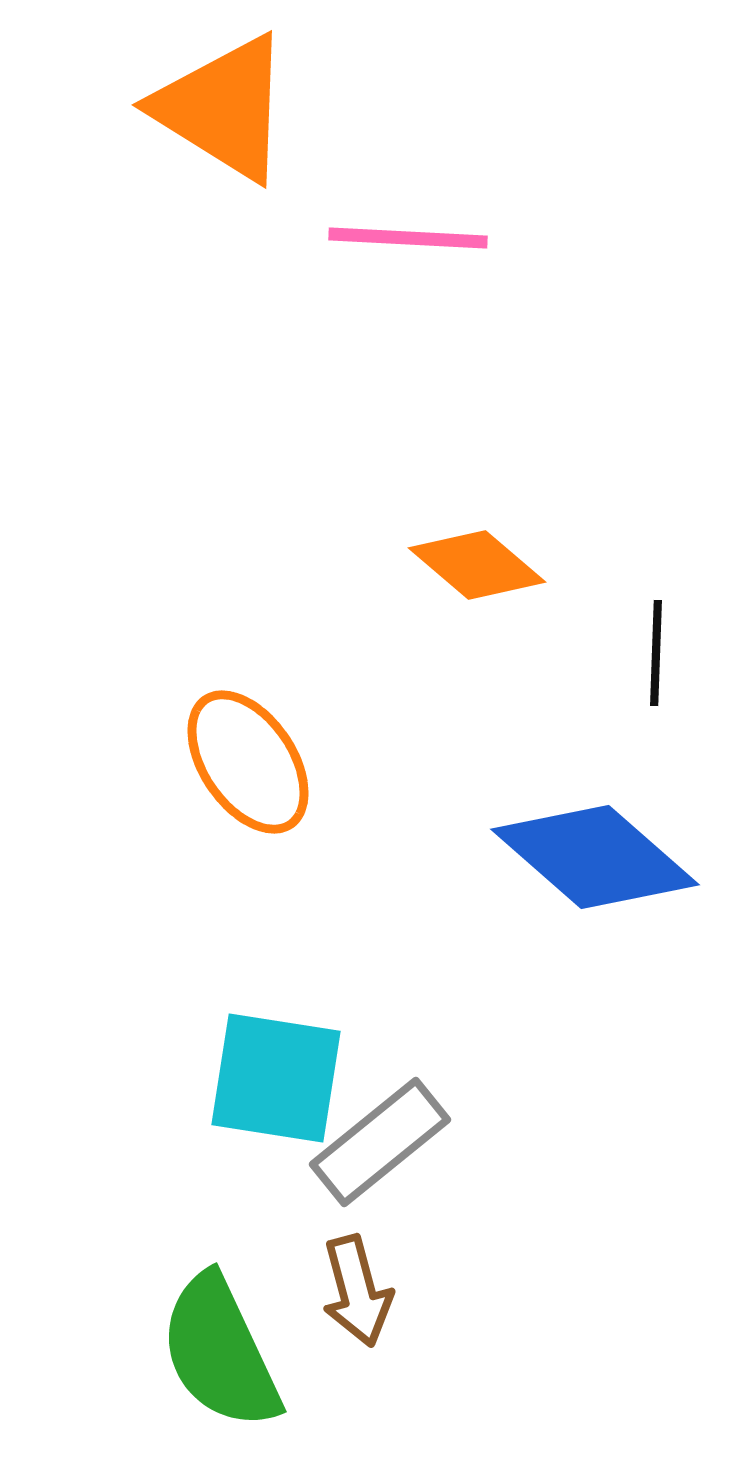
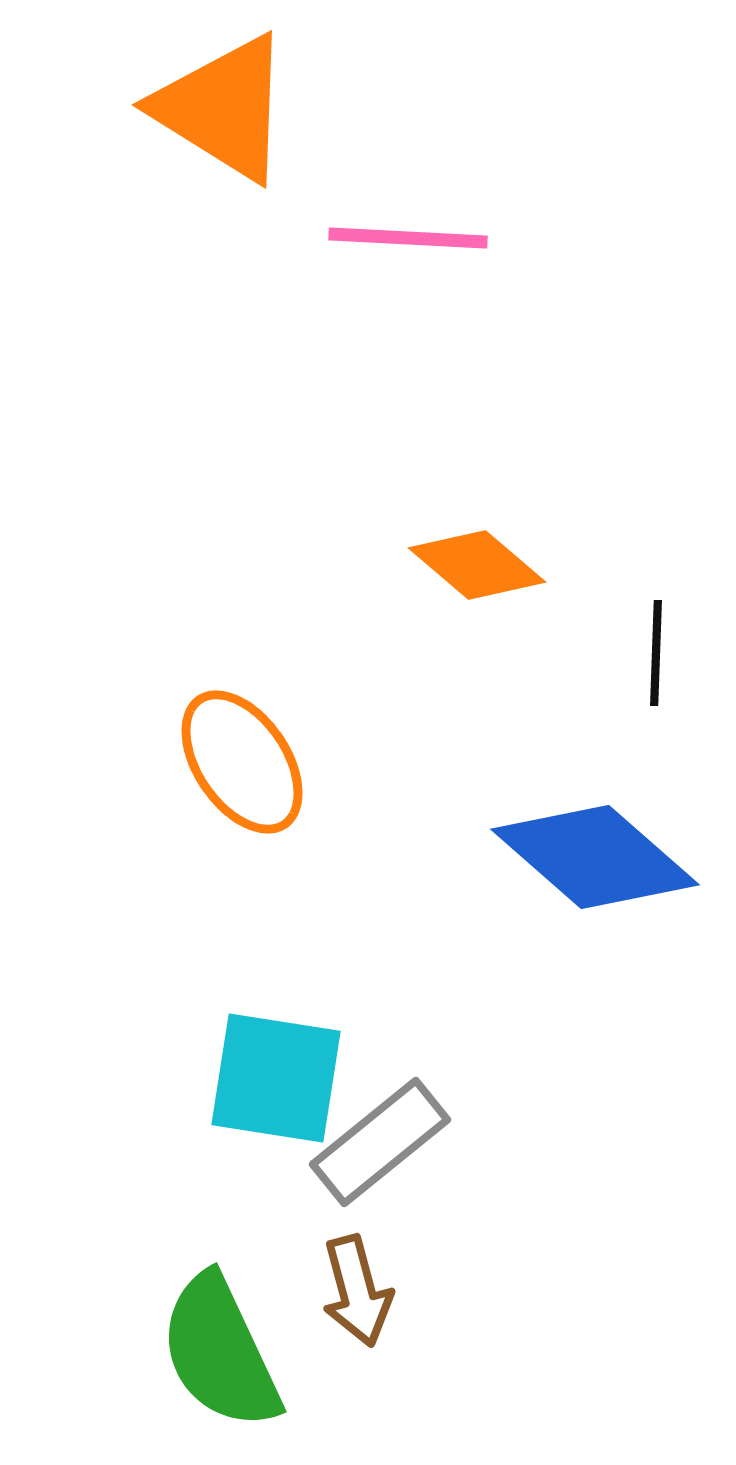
orange ellipse: moved 6 px left
